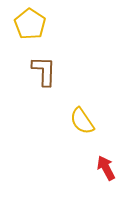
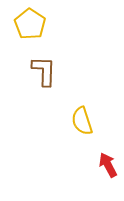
yellow semicircle: rotated 16 degrees clockwise
red arrow: moved 2 px right, 3 px up
